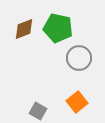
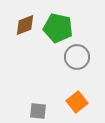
brown diamond: moved 1 px right, 4 px up
gray circle: moved 2 px left, 1 px up
gray square: rotated 24 degrees counterclockwise
